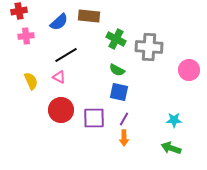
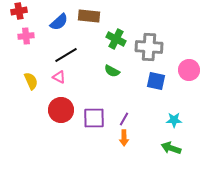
green semicircle: moved 5 px left, 1 px down
blue square: moved 37 px right, 11 px up
